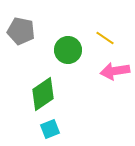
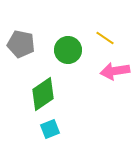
gray pentagon: moved 13 px down
